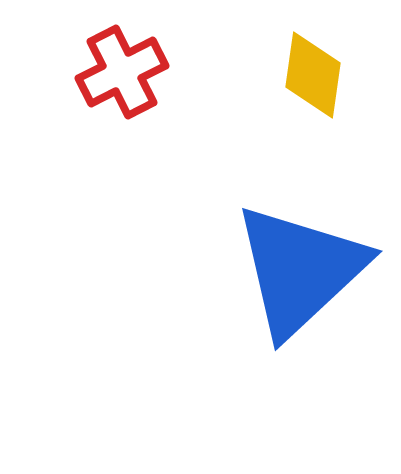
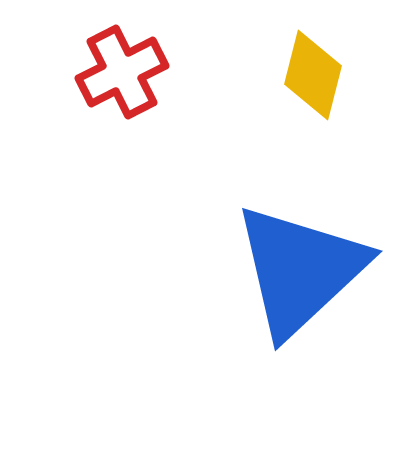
yellow diamond: rotated 6 degrees clockwise
